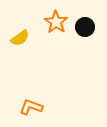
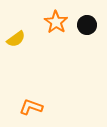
black circle: moved 2 px right, 2 px up
yellow semicircle: moved 4 px left, 1 px down
